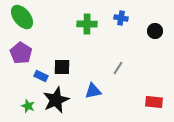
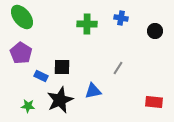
black star: moved 4 px right
green star: rotated 16 degrees counterclockwise
